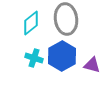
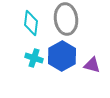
cyan diamond: rotated 45 degrees counterclockwise
